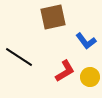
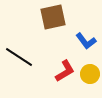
yellow circle: moved 3 px up
